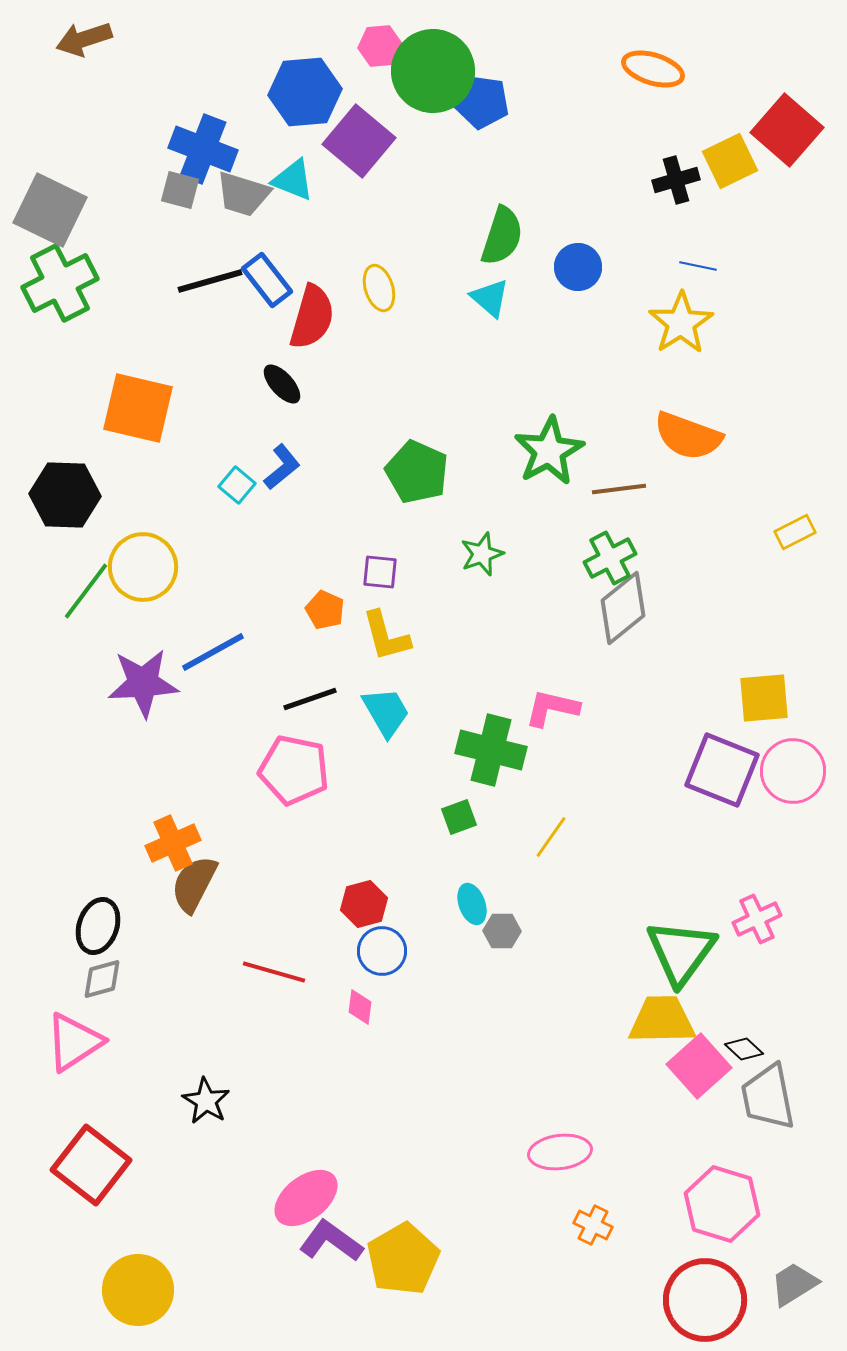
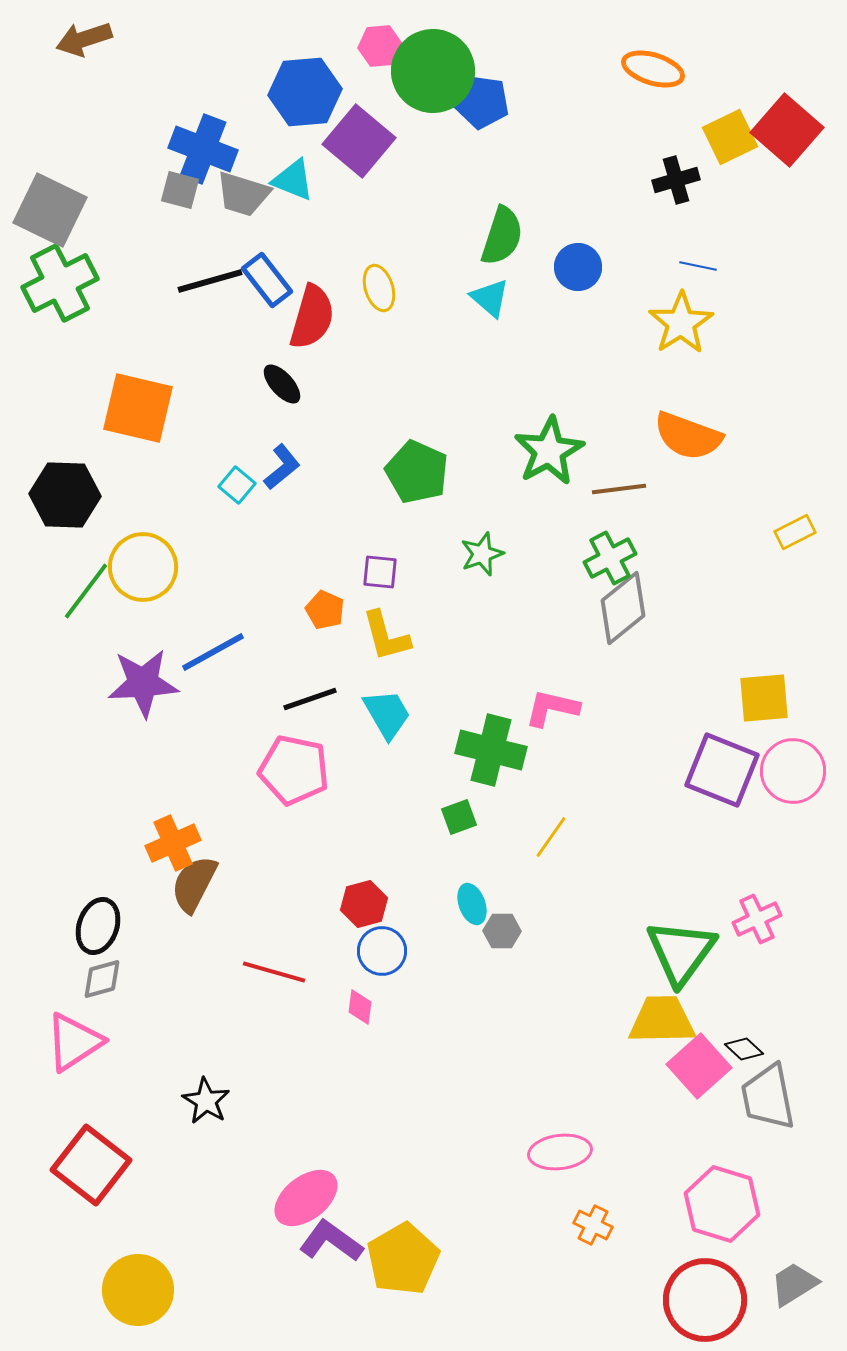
yellow square at (730, 161): moved 24 px up
cyan trapezoid at (386, 712): moved 1 px right, 2 px down
